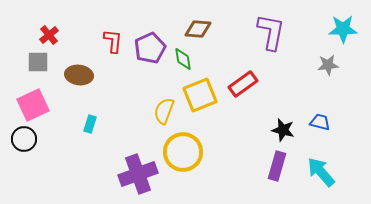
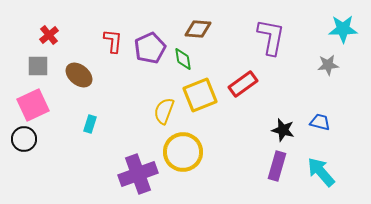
purple L-shape: moved 5 px down
gray square: moved 4 px down
brown ellipse: rotated 32 degrees clockwise
